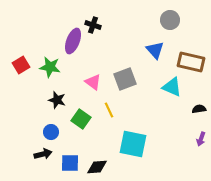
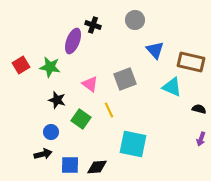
gray circle: moved 35 px left
pink triangle: moved 3 px left, 2 px down
black semicircle: rotated 24 degrees clockwise
blue square: moved 2 px down
